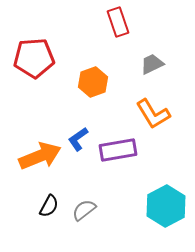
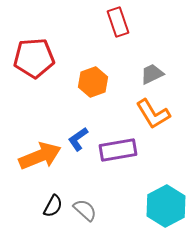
gray trapezoid: moved 10 px down
black semicircle: moved 4 px right
gray semicircle: moved 1 px right; rotated 80 degrees clockwise
